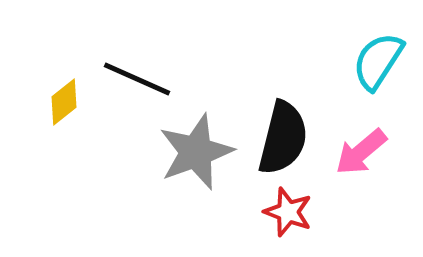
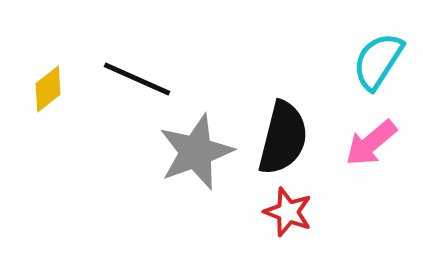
yellow diamond: moved 16 px left, 13 px up
pink arrow: moved 10 px right, 9 px up
